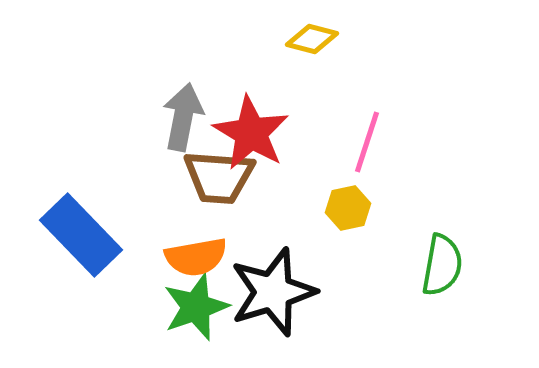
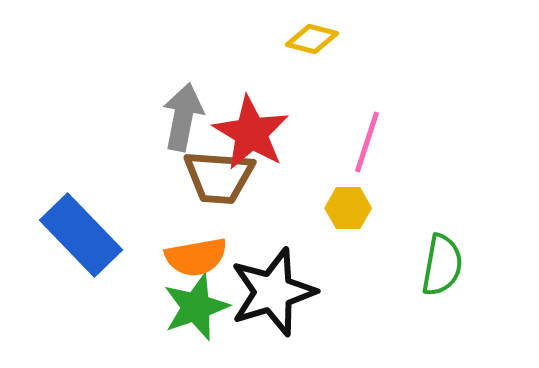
yellow hexagon: rotated 12 degrees clockwise
